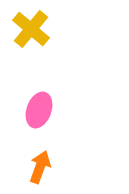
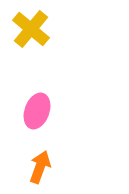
pink ellipse: moved 2 px left, 1 px down
